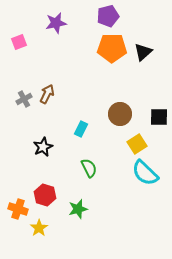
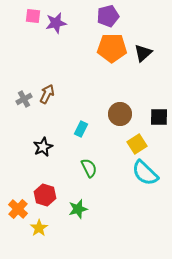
pink square: moved 14 px right, 26 px up; rotated 28 degrees clockwise
black triangle: moved 1 px down
orange cross: rotated 24 degrees clockwise
